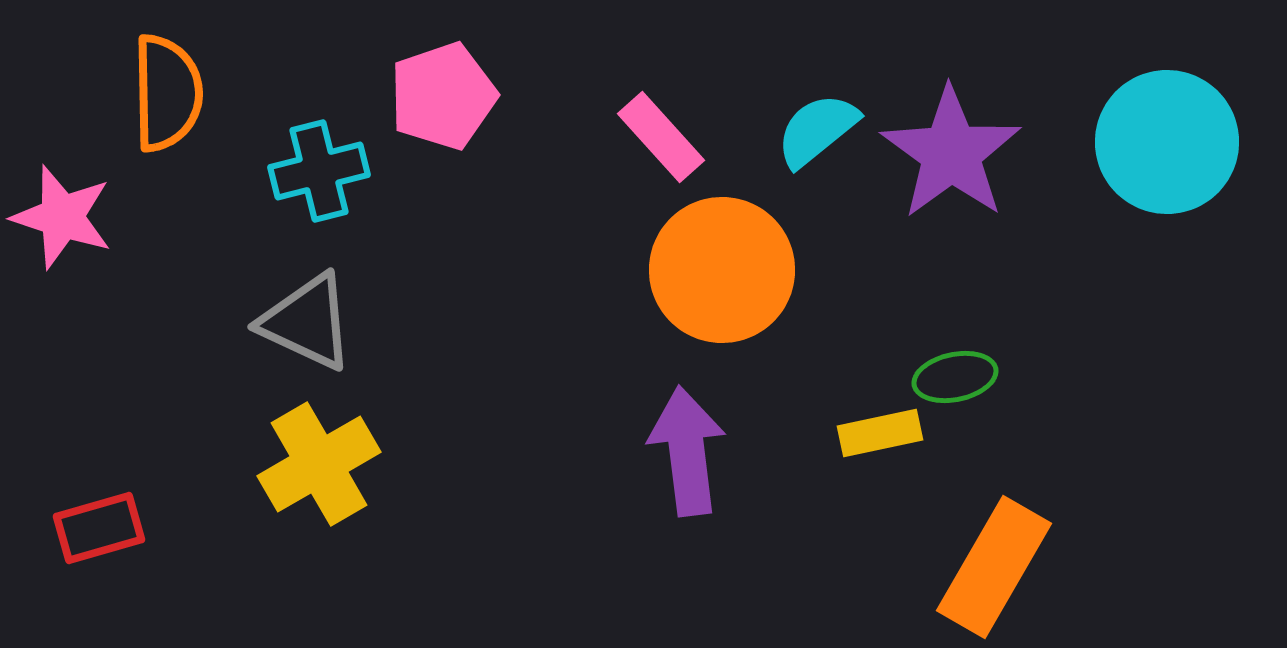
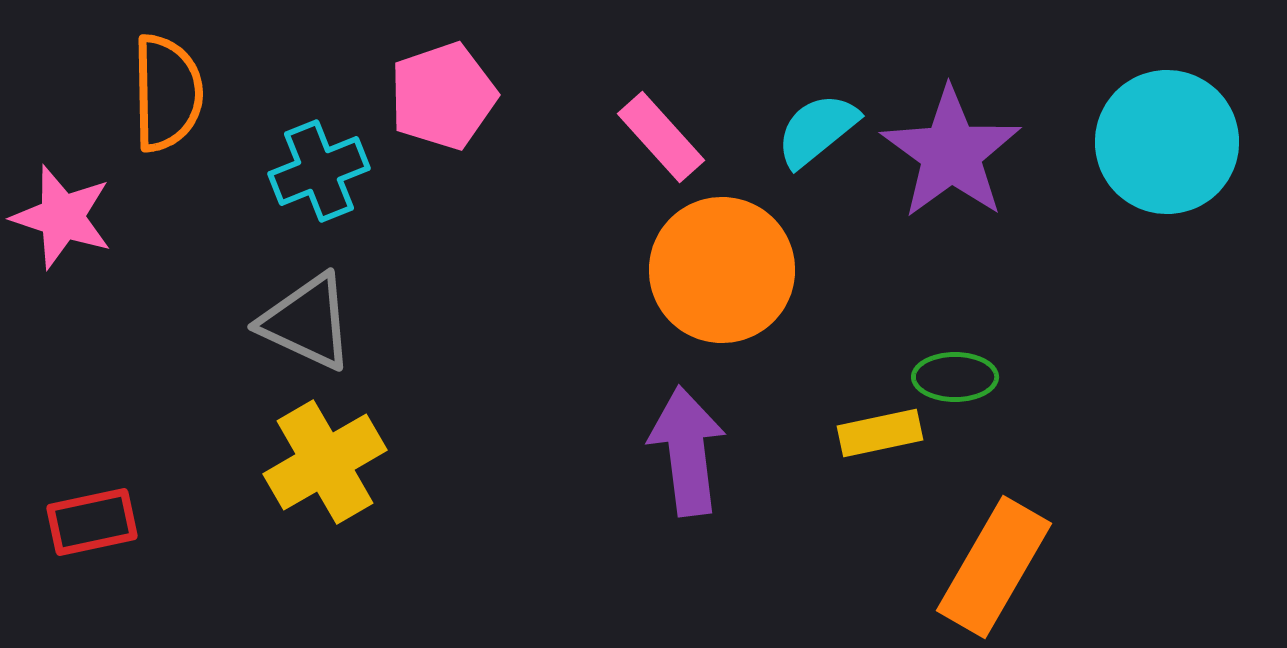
cyan cross: rotated 8 degrees counterclockwise
green ellipse: rotated 12 degrees clockwise
yellow cross: moved 6 px right, 2 px up
red rectangle: moved 7 px left, 6 px up; rotated 4 degrees clockwise
